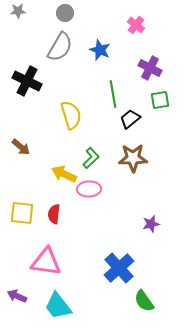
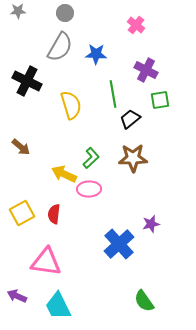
blue star: moved 4 px left, 4 px down; rotated 20 degrees counterclockwise
purple cross: moved 4 px left, 2 px down
yellow semicircle: moved 10 px up
yellow square: rotated 35 degrees counterclockwise
blue cross: moved 24 px up
cyan trapezoid: rotated 12 degrees clockwise
